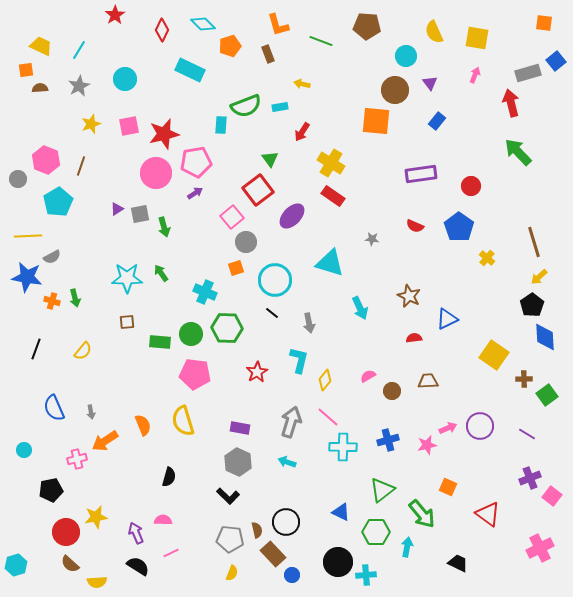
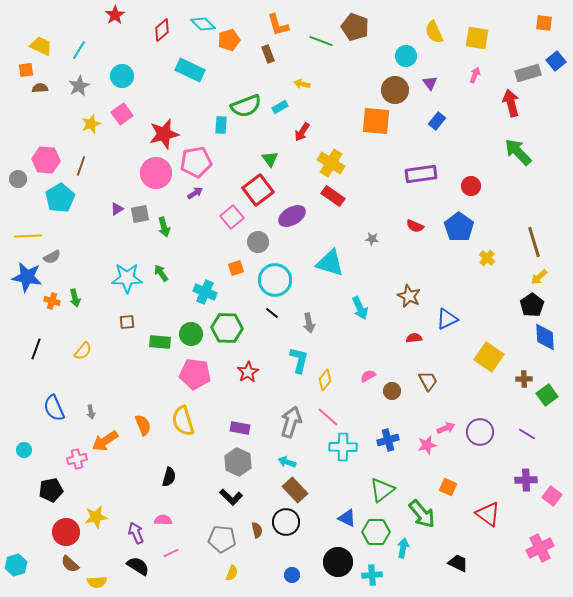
brown pentagon at (367, 26): moved 12 px left, 1 px down; rotated 16 degrees clockwise
red diamond at (162, 30): rotated 25 degrees clockwise
orange pentagon at (230, 46): moved 1 px left, 6 px up
cyan circle at (125, 79): moved 3 px left, 3 px up
cyan rectangle at (280, 107): rotated 21 degrees counterclockwise
pink square at (129, 126): moved 7 px left, 12 px up; rotated 25 degrees counterclockwise
pink hexagon at (46, 160): rotated 16 degrees counterclockwise
cyan pentagon at (58, 202): moved 2 px right, 4 px up
purple ellipse at (292, 216): rotated 16 degrees clockwise
gray circle at (246, 242): moved 12 px right
yellow square at (494, 355): moved 5 px left, 2 px down
red star at (257, 372): moved 9 px left
brown trapezoid at (428, 381): rotated 65 degrees clockwise
purple circle at (480, 426): moved 6 px down
pink arrow at (448, 428): moved 2 px left
purple cross at (530, 478): moved 4 px left, 2 px down; rotated 20 degrees clockwise
black L-shape at (228, 496): moved 3 px right, 1 px down
blue triangle at (341, 512): moved 6 px right, 6 px down
gray pentagon at (230, 539): moved 8 px left
cyan arrow at (407, 547): moved 4 px left, 1 px down
brown rectangle at (273, 554): moved 22 px right, 64 px up
cyan cross at (366, 575): moved 6 px right
